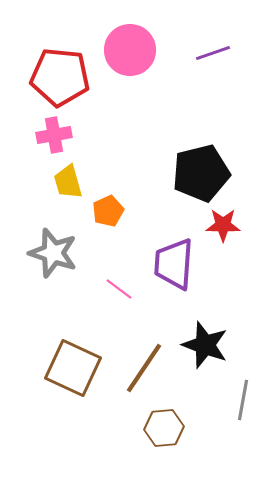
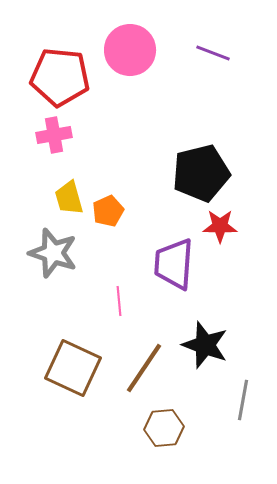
purple line: rotated 40 degrees clockwise
yellow trapezoid: moved 1 px right, 16 px down
red star: moved 3 px left, 1 px down
pink line: moved 12 px down; rotated 48 degrees clockwise
